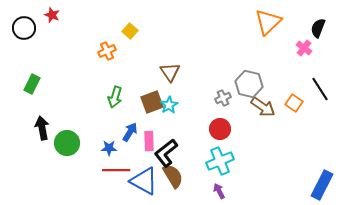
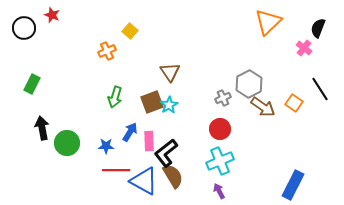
gray hexagon: rotated 20 degrees clockwise
blue star: moved 3 px left, 2 px up
blue rectangle: moved 29 px left
